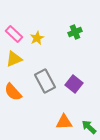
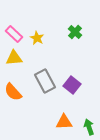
green cross: rotated 24 degrees counterclockwise
yellow star: rotated 16 degrees counterclockwise
yellow triangle: moved 1 px up; rotated 18 degrees clockwise
purple square: moved 2 px left, 1 px down
green arrow: rotated 28 degrees clockwise
